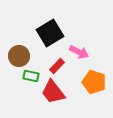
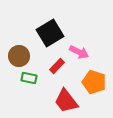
green rectangle: moved 2 px left, 2 px down
red trapezoid: moved 13 px right, 9 px down
